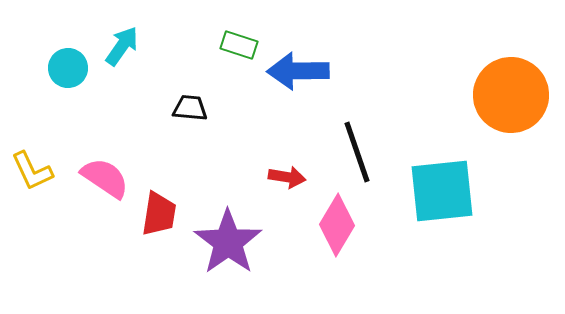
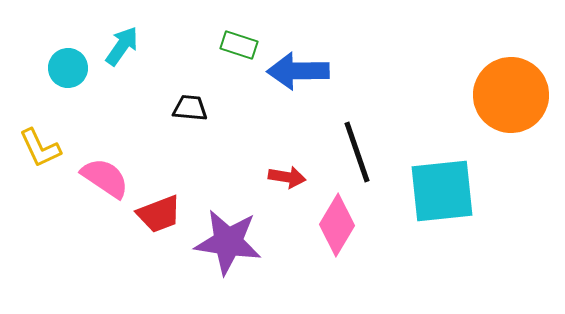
yellow L-shape: moved 8 px right, 23 px up
red trapezoid: rotated 60 degrees clockwise
purple star: rotated 28 degrees counterclockwise
